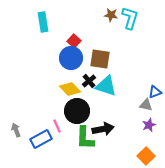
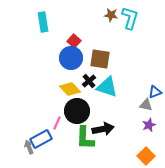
cyan triangle: moved 1 px right, 1 px down
pink line: moved 3 px up; rotated 48 degrees clockwise
gray arrow: moved 13 px right, 17 px down
